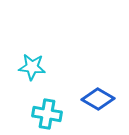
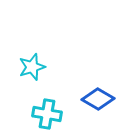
cyan star: rotated 24 degrees counterclockwise
